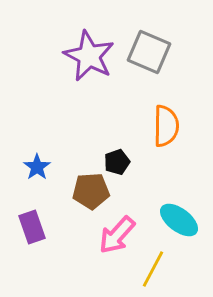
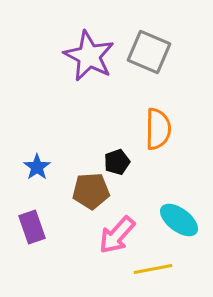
orange semicircle: moved 8 px left, 3 px down
yellow line: rotated 51 degrees clockwise
